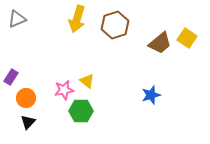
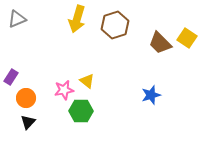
brown trapezoid: rotated 85 degrees clockwise
